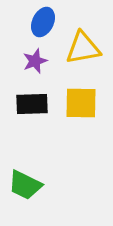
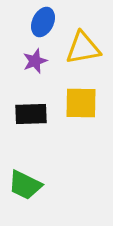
black rectangle: moved 1 px left, 10 px down
